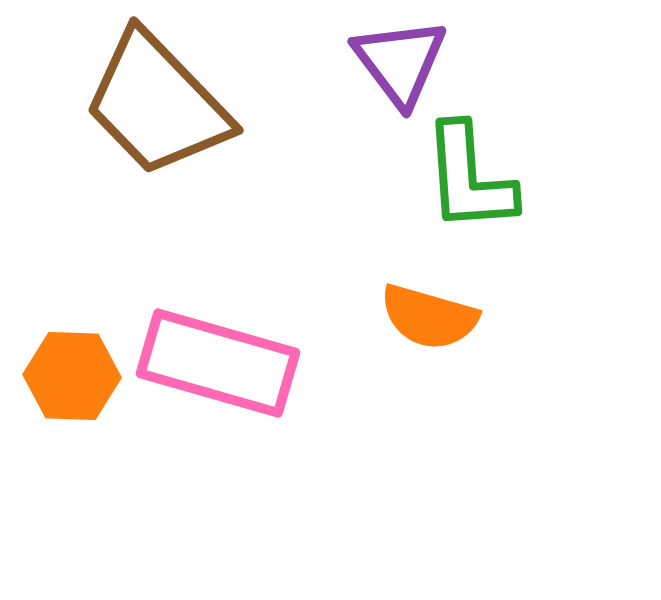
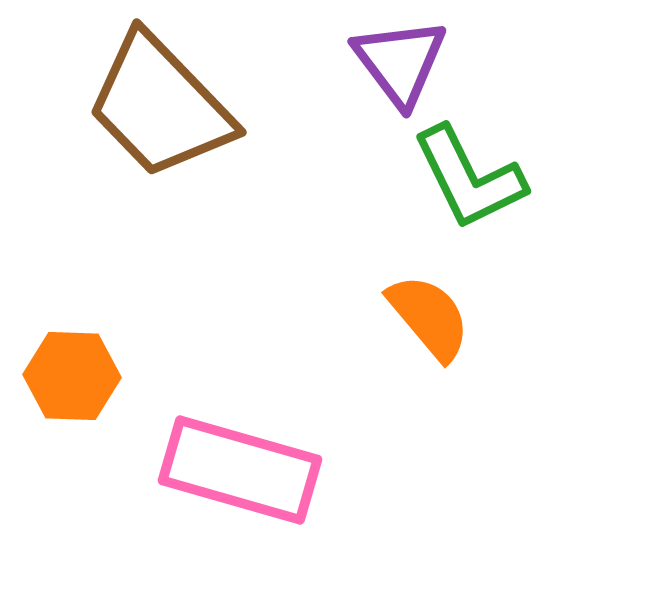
brown trapezoid: moved 3 px right, 2 px down
green L-shape: rotated 22 degrees counterclockwise
orange semicircle: rotated 146 degrees counterclockwise
pink rectangle: moved 22 px right, 107 px down
